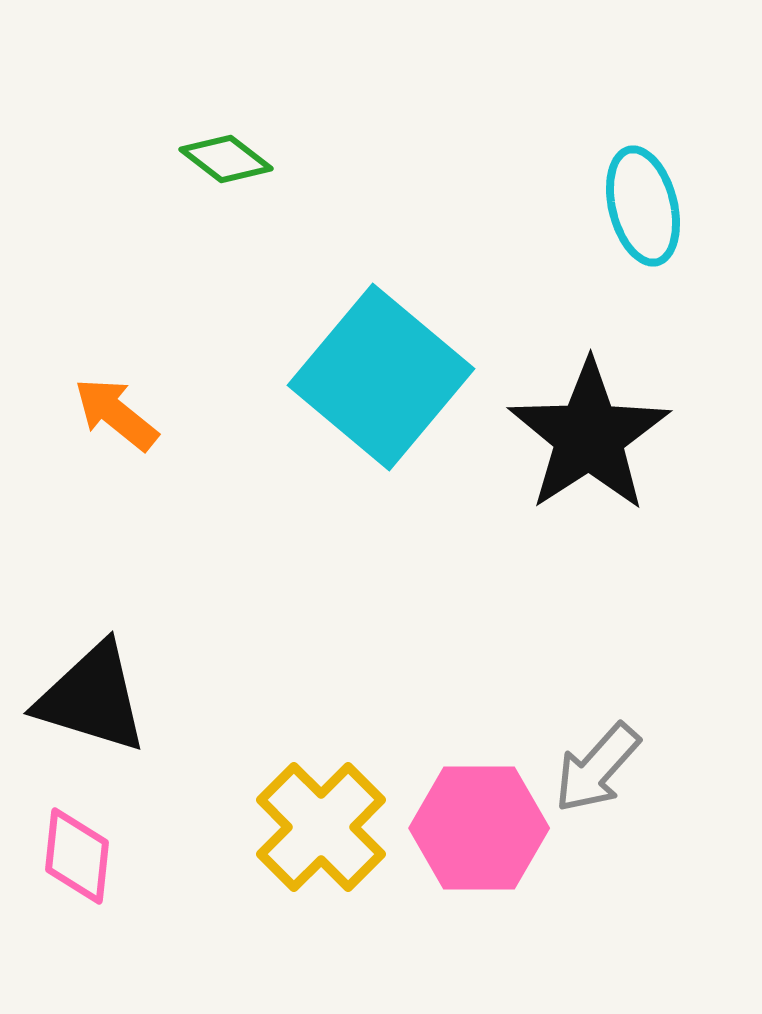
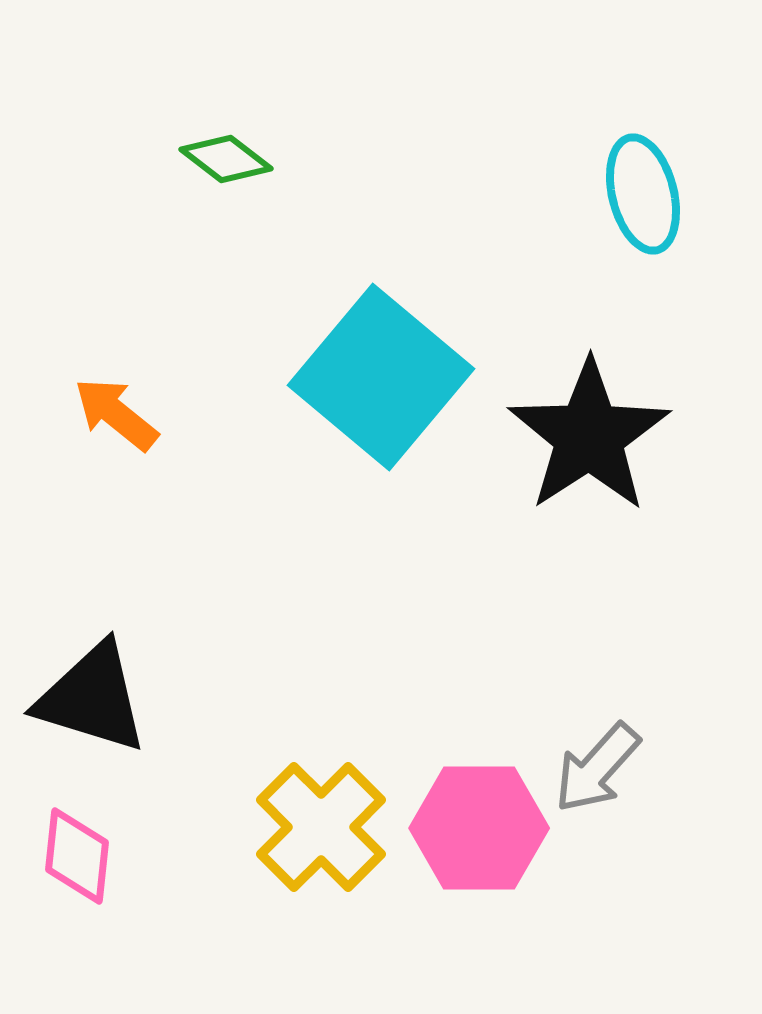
cyan ellipse: moved 12 px up
